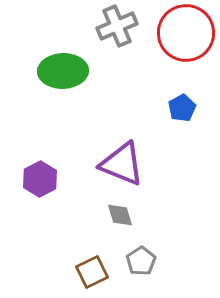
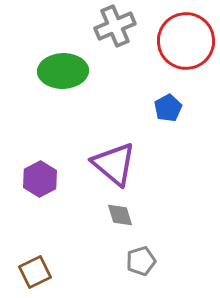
gray cross: moved 2 px left
red circle: moved 8 px down
blue pentagon: moved 14 px left
purple triangle: moved 8 px left; rotated 18 degrees clockwise
gray pentagon: rotated 16 degrees clockwise
brown square: moved 57 px left
